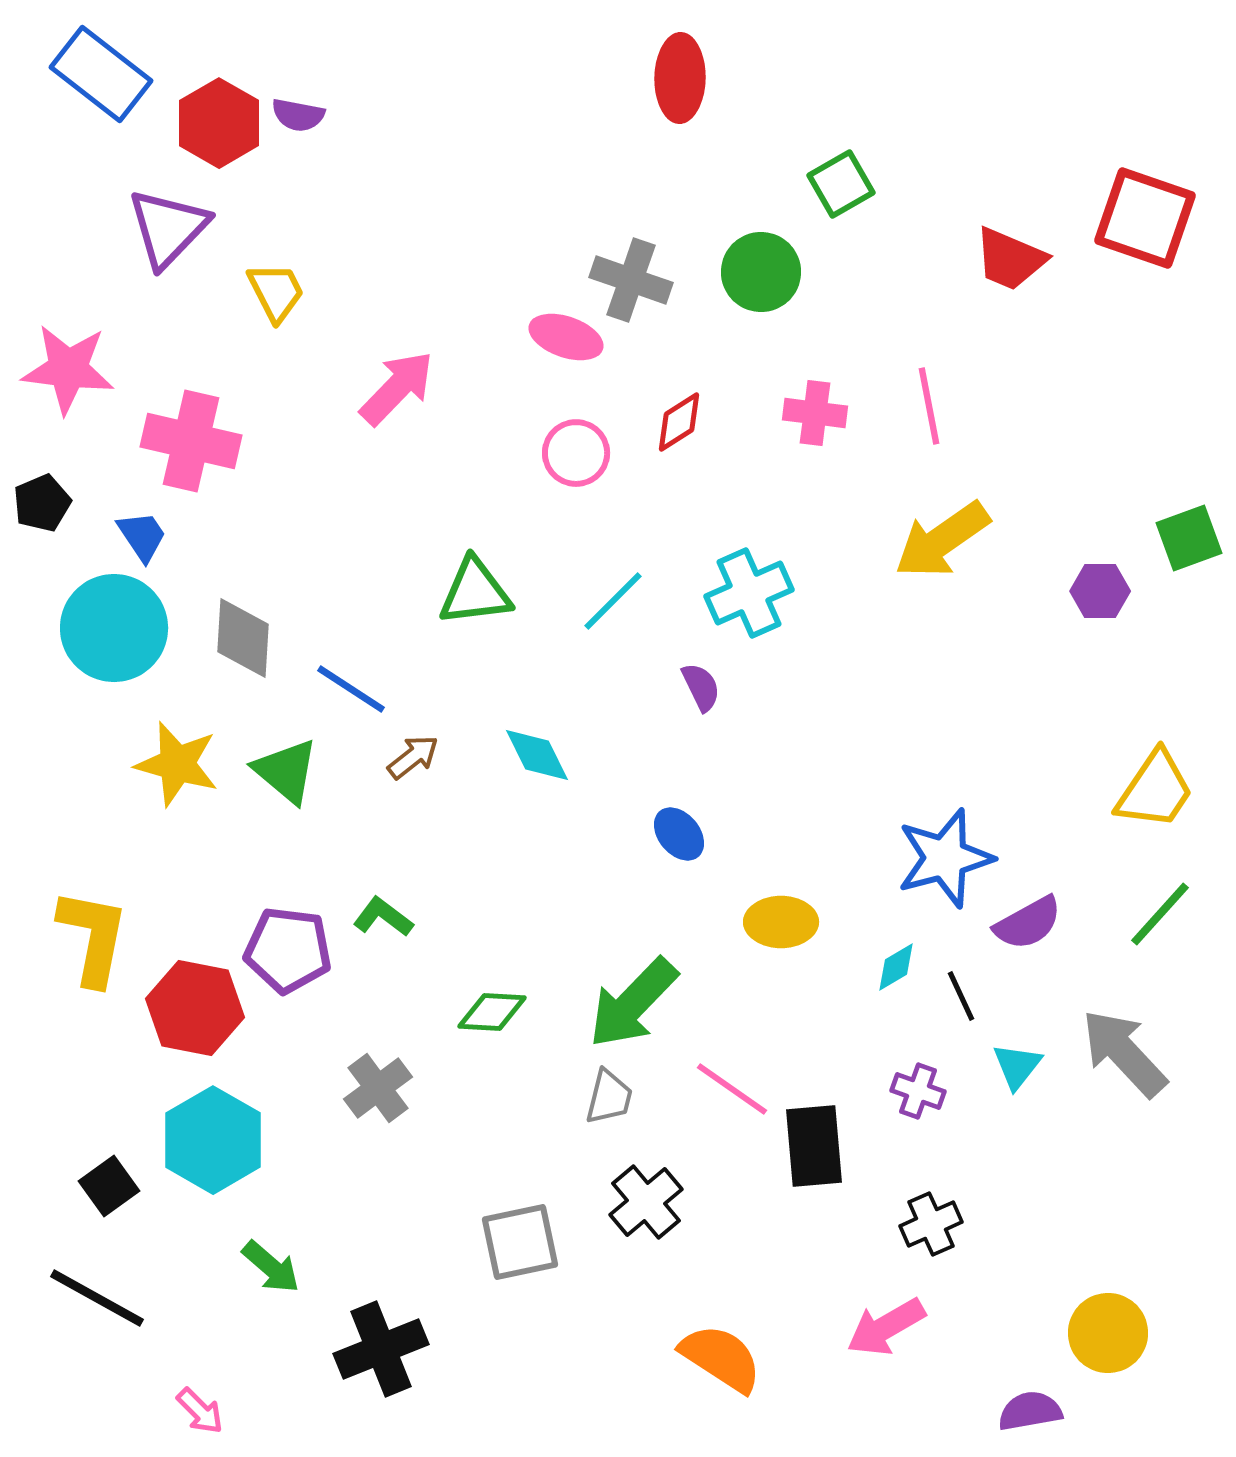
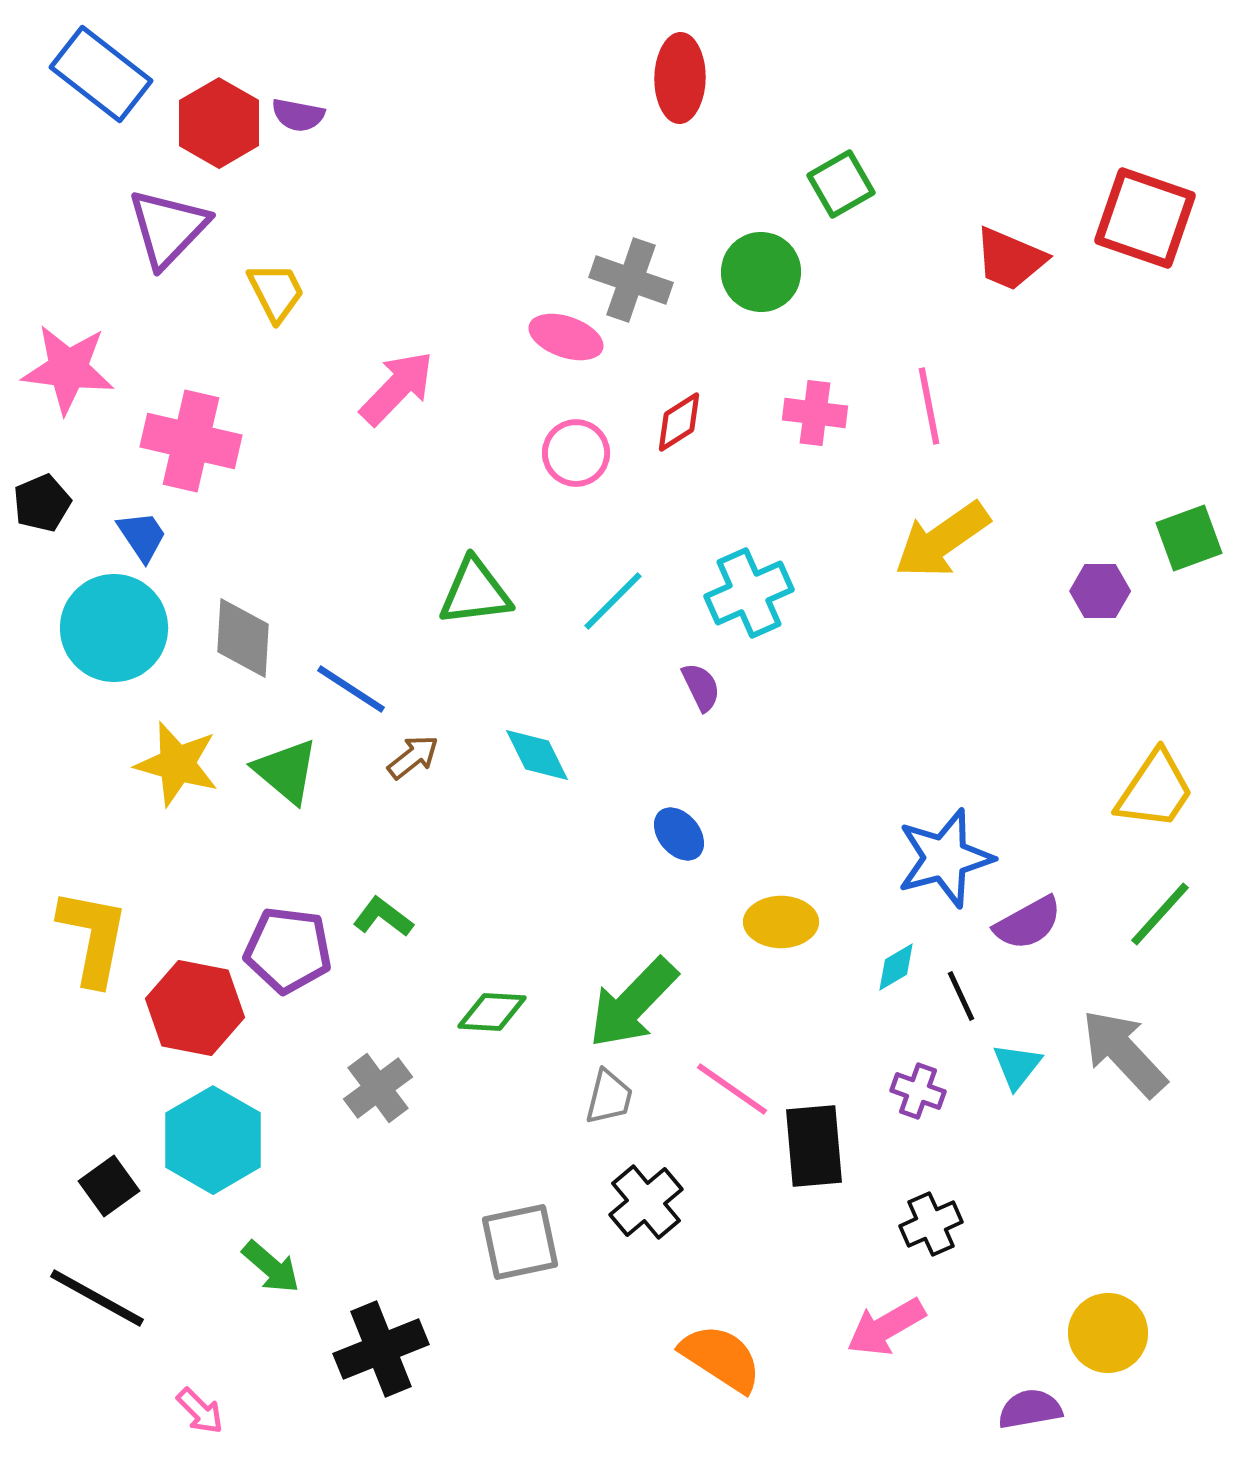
purple semicircle at (1030, 1411): moved 2 px up
